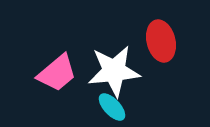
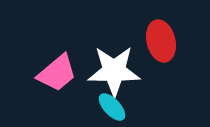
white star: rotated 6 degrees clockwise
